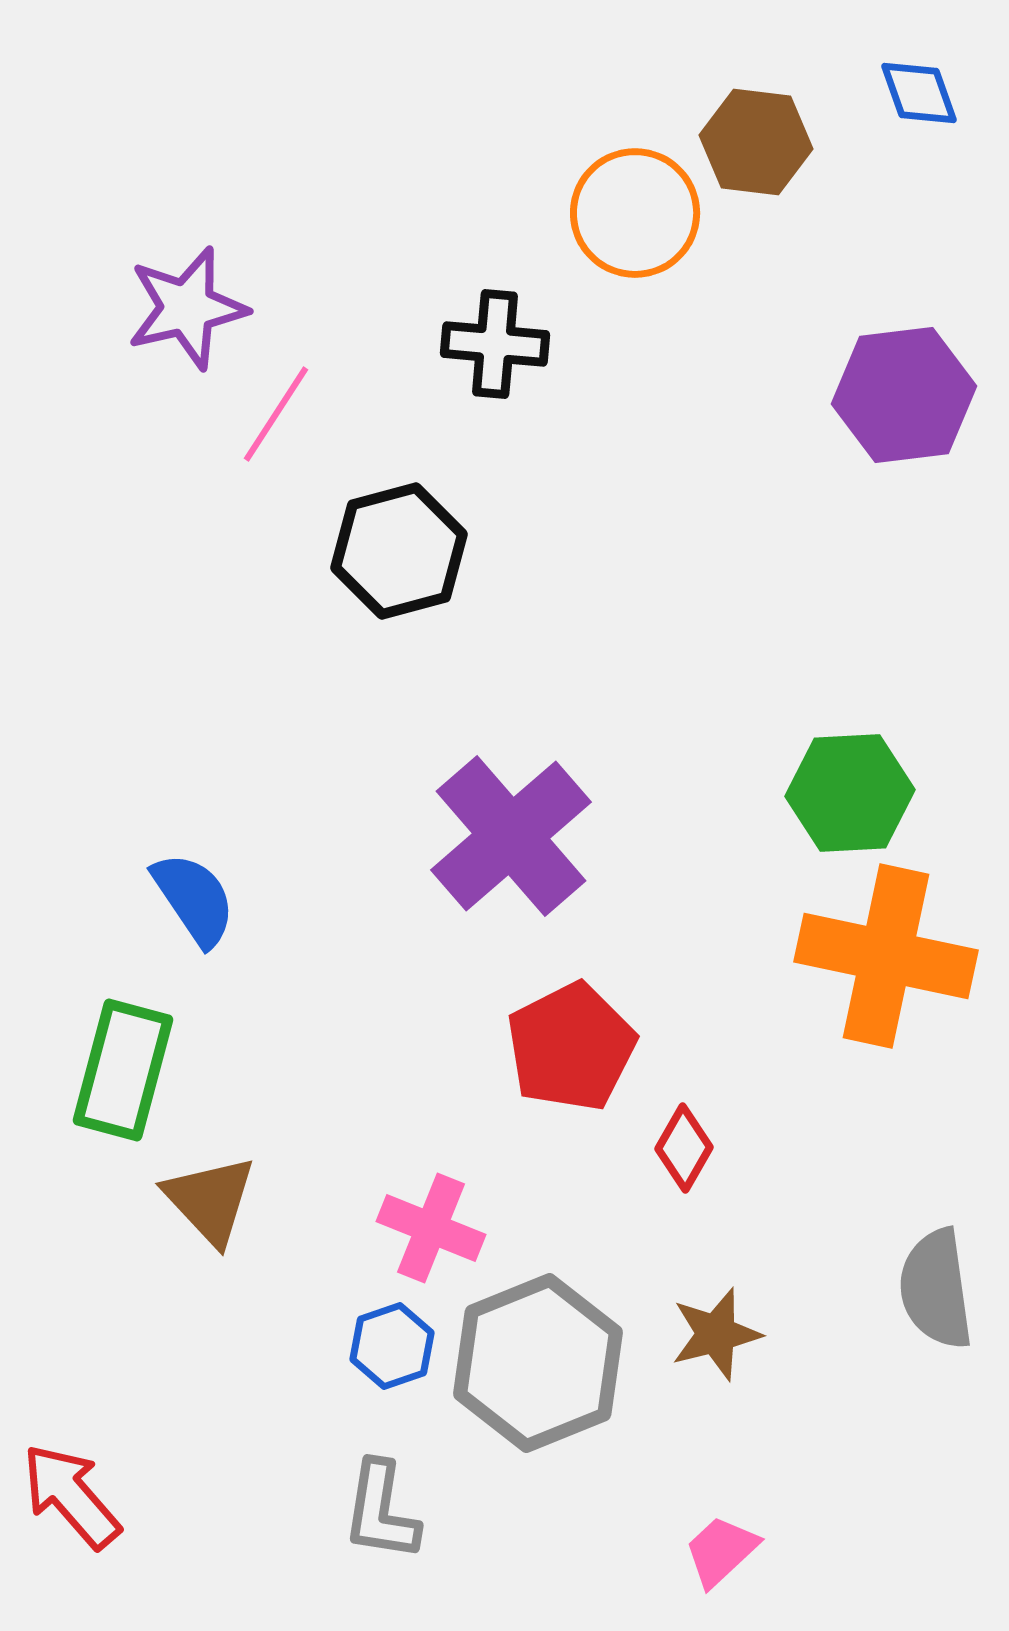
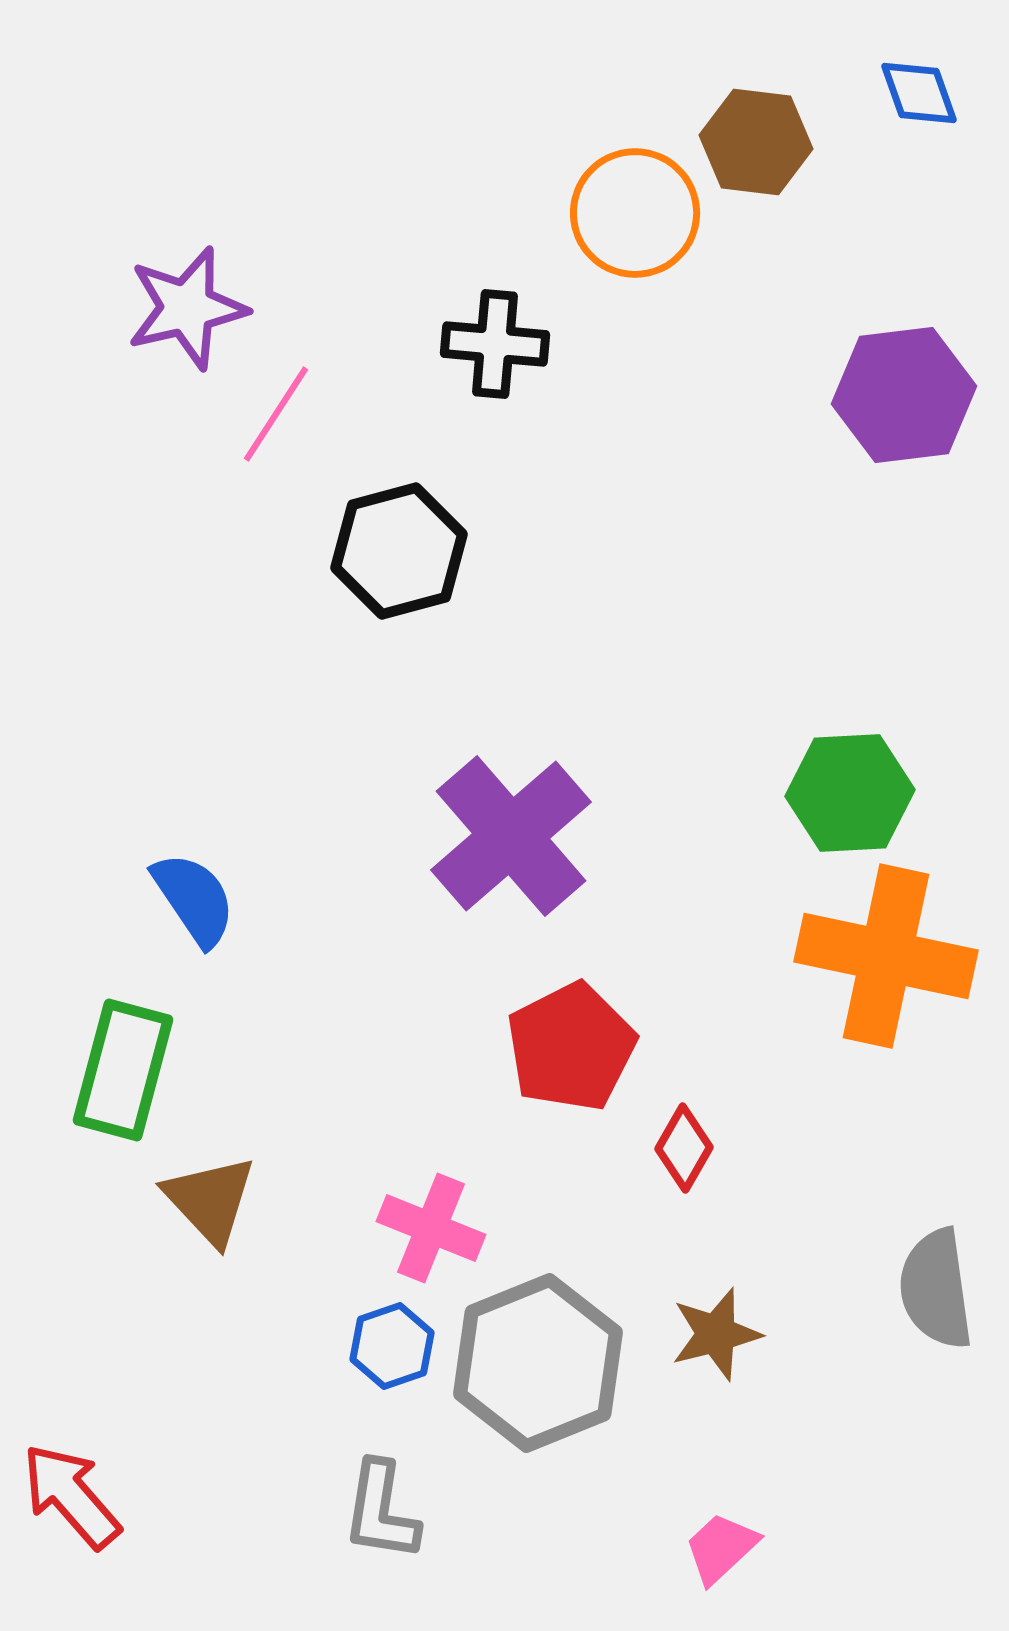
pink trapezoid: moved 3 px up
